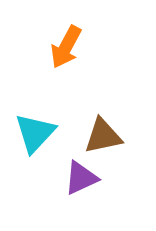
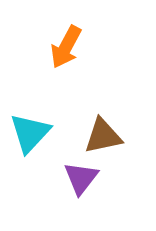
cyan triangle: moved 5 px left
purple triangle: rotated 27 degrees counterclockwise
